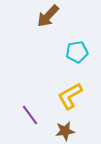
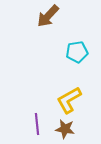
yellow L-shape: moved 1 px left, 4 px down
purple line: moved 7 px right, 9 px down; rotated 30 degrees clockwise
brown star: moved 2 px up; rotated 18 degrees clockwise
